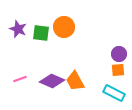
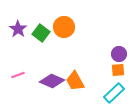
purple star: rotated 12 degrees clockwise
green square: rotated 30 degrees clockwise
pink line: moved 2 px left, 4 px up
cyan rectangle: rotated 70 degrees counterclockwise
